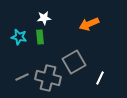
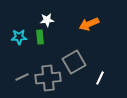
white star: moved 3 px right, 2 px down
cyan star: rotated 14 degrees counterclockwise
gray cross: rotated 20 degrees counterclockwise
